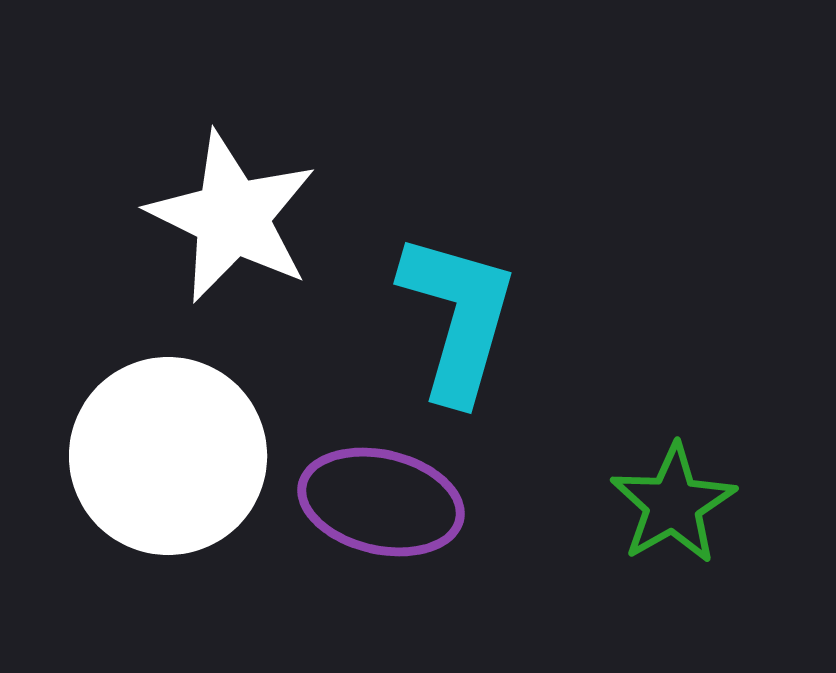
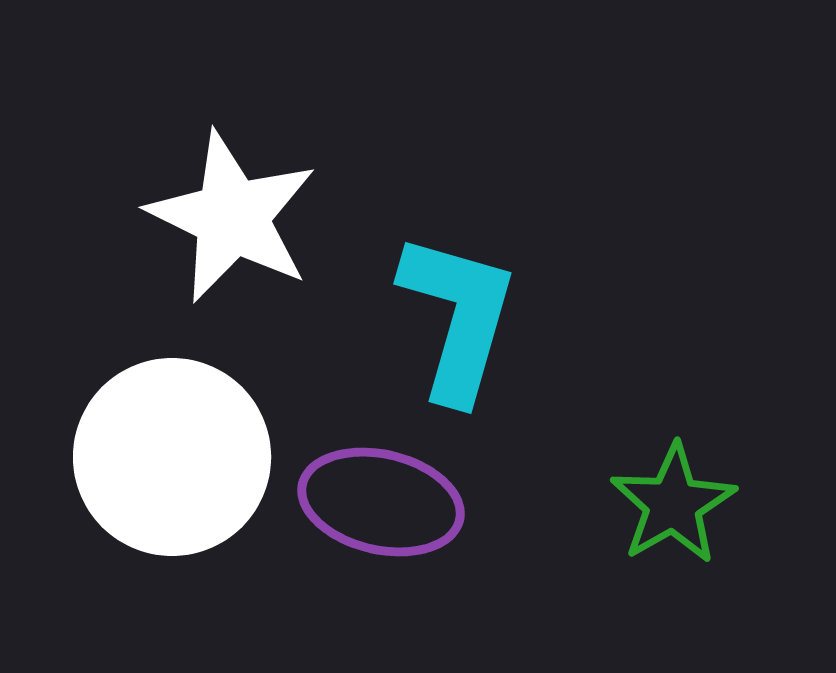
white circle: moved 4 px right, 1 px down
